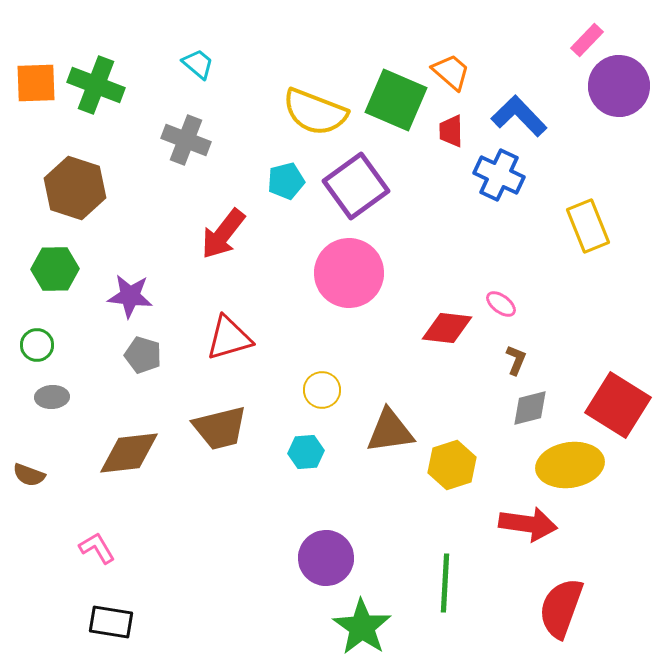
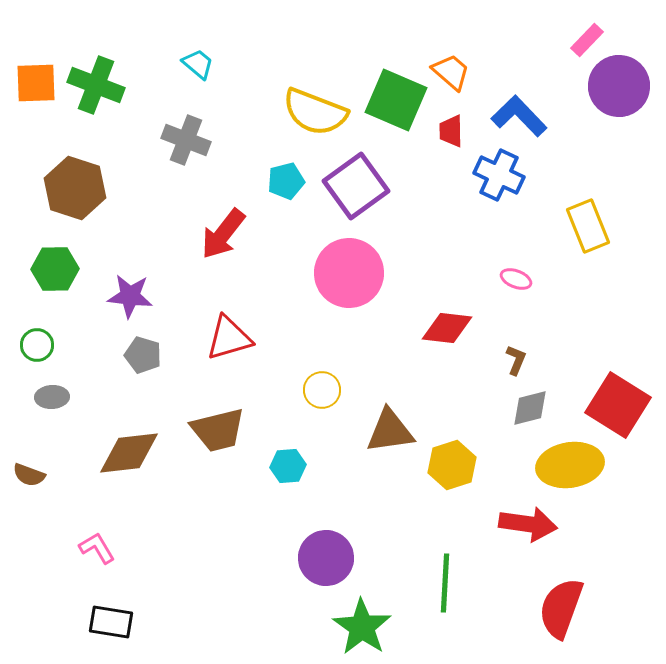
pink ellipse at (501, 304): moved 15 px right, 25 px up; rotated 16 degrees counterclockwise
brown trapezoid at (220, 428): moved 2 px left, 2 px down
cyan hexagon at (306, 452): moved 18 px left, 14 px down
